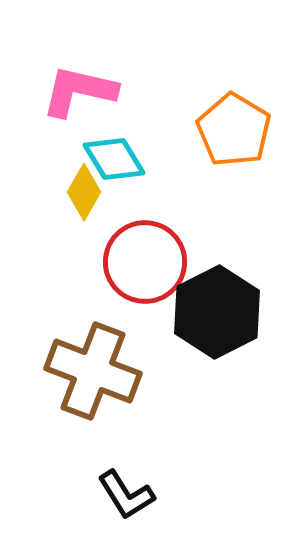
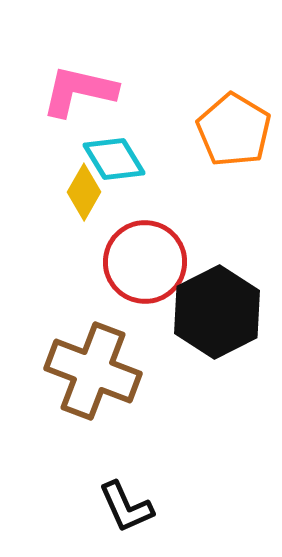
black L-shape: moved 12 px down; rotated 8 degrees clockwise
